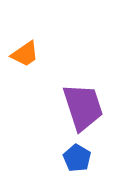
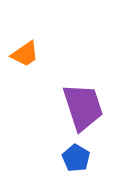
blue pentagon: moved 1 px left
